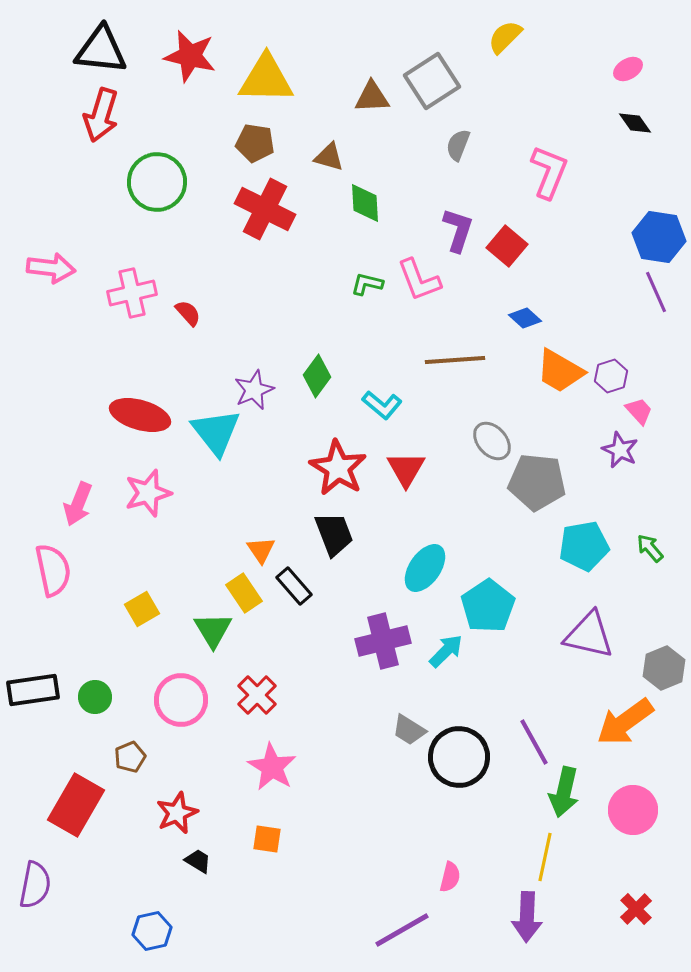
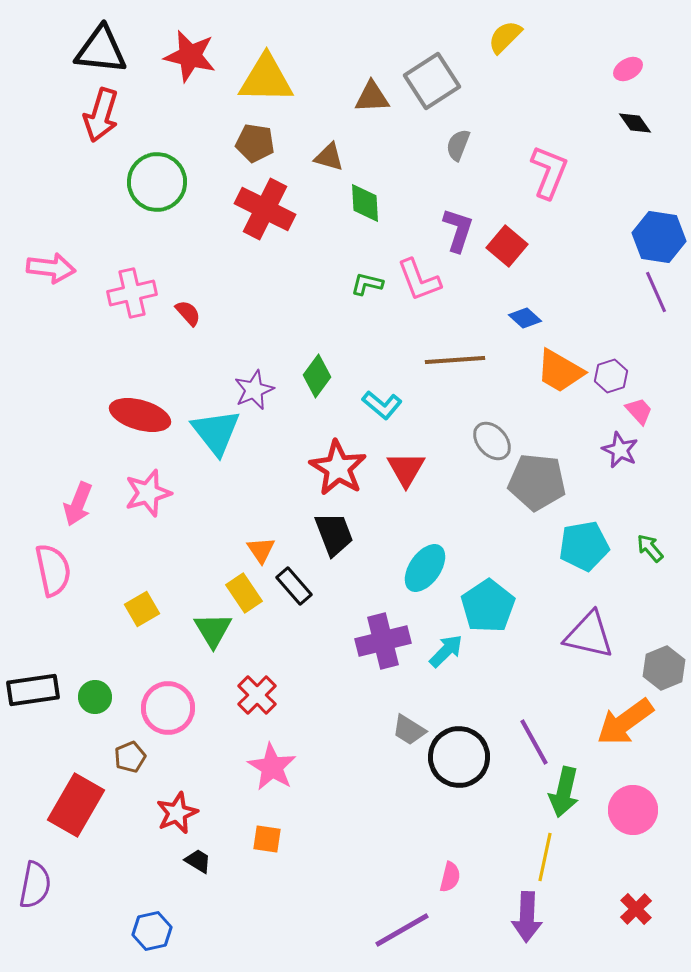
pink circle at (181, 700): moved 13 px left, 8 px down
